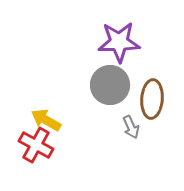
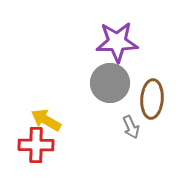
purple star: moved 2 px left
gray circle: moved 2 px up
red cross: rotated 28 degrees counterclockwise
